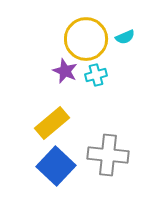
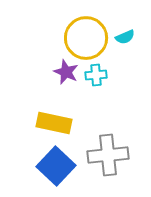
yellow circle: moved 1 px up
purple star: moved 1 px right, 1 px down
cyan cross: rotated 10 degrees clockwise
yellow rectangle: moved 2 px right; rotated 52 degrees clockwise
gray cross: rotated 12 degrees counterclockwise
